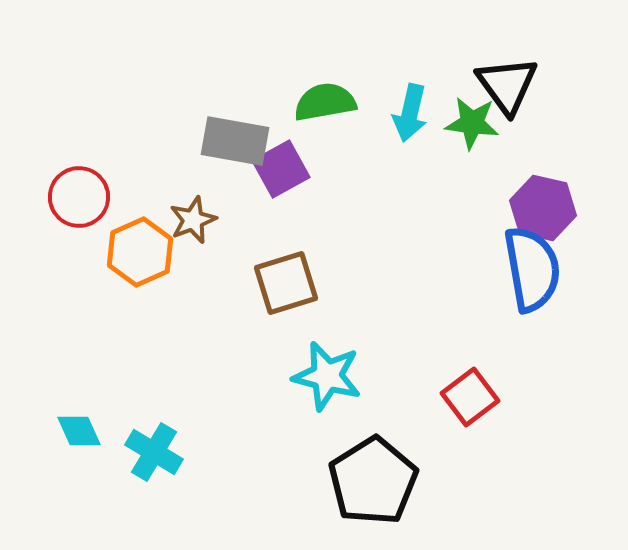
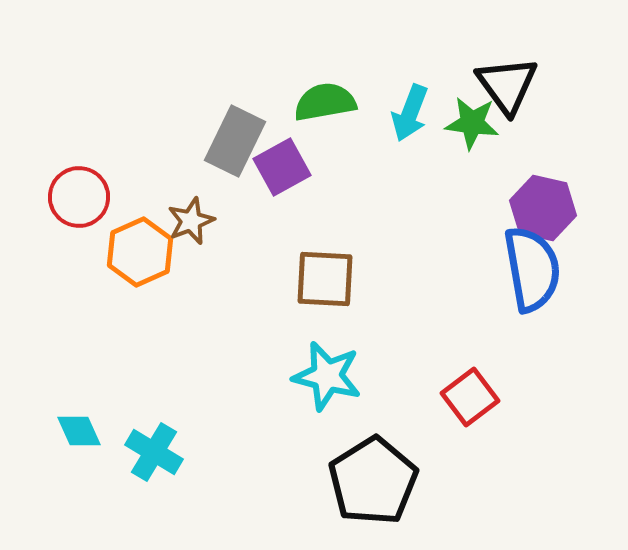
cyan arrow: rotated 8 degrees clockwise
gray rectangle: rotated 74 degrees counterclockwise
purple square: moved 1 px right, 2 px up
brown star: moved 2 px left, 1 px down
brown square: moved 39 px right, 4 px up; rotated 20 degrees clockwise
